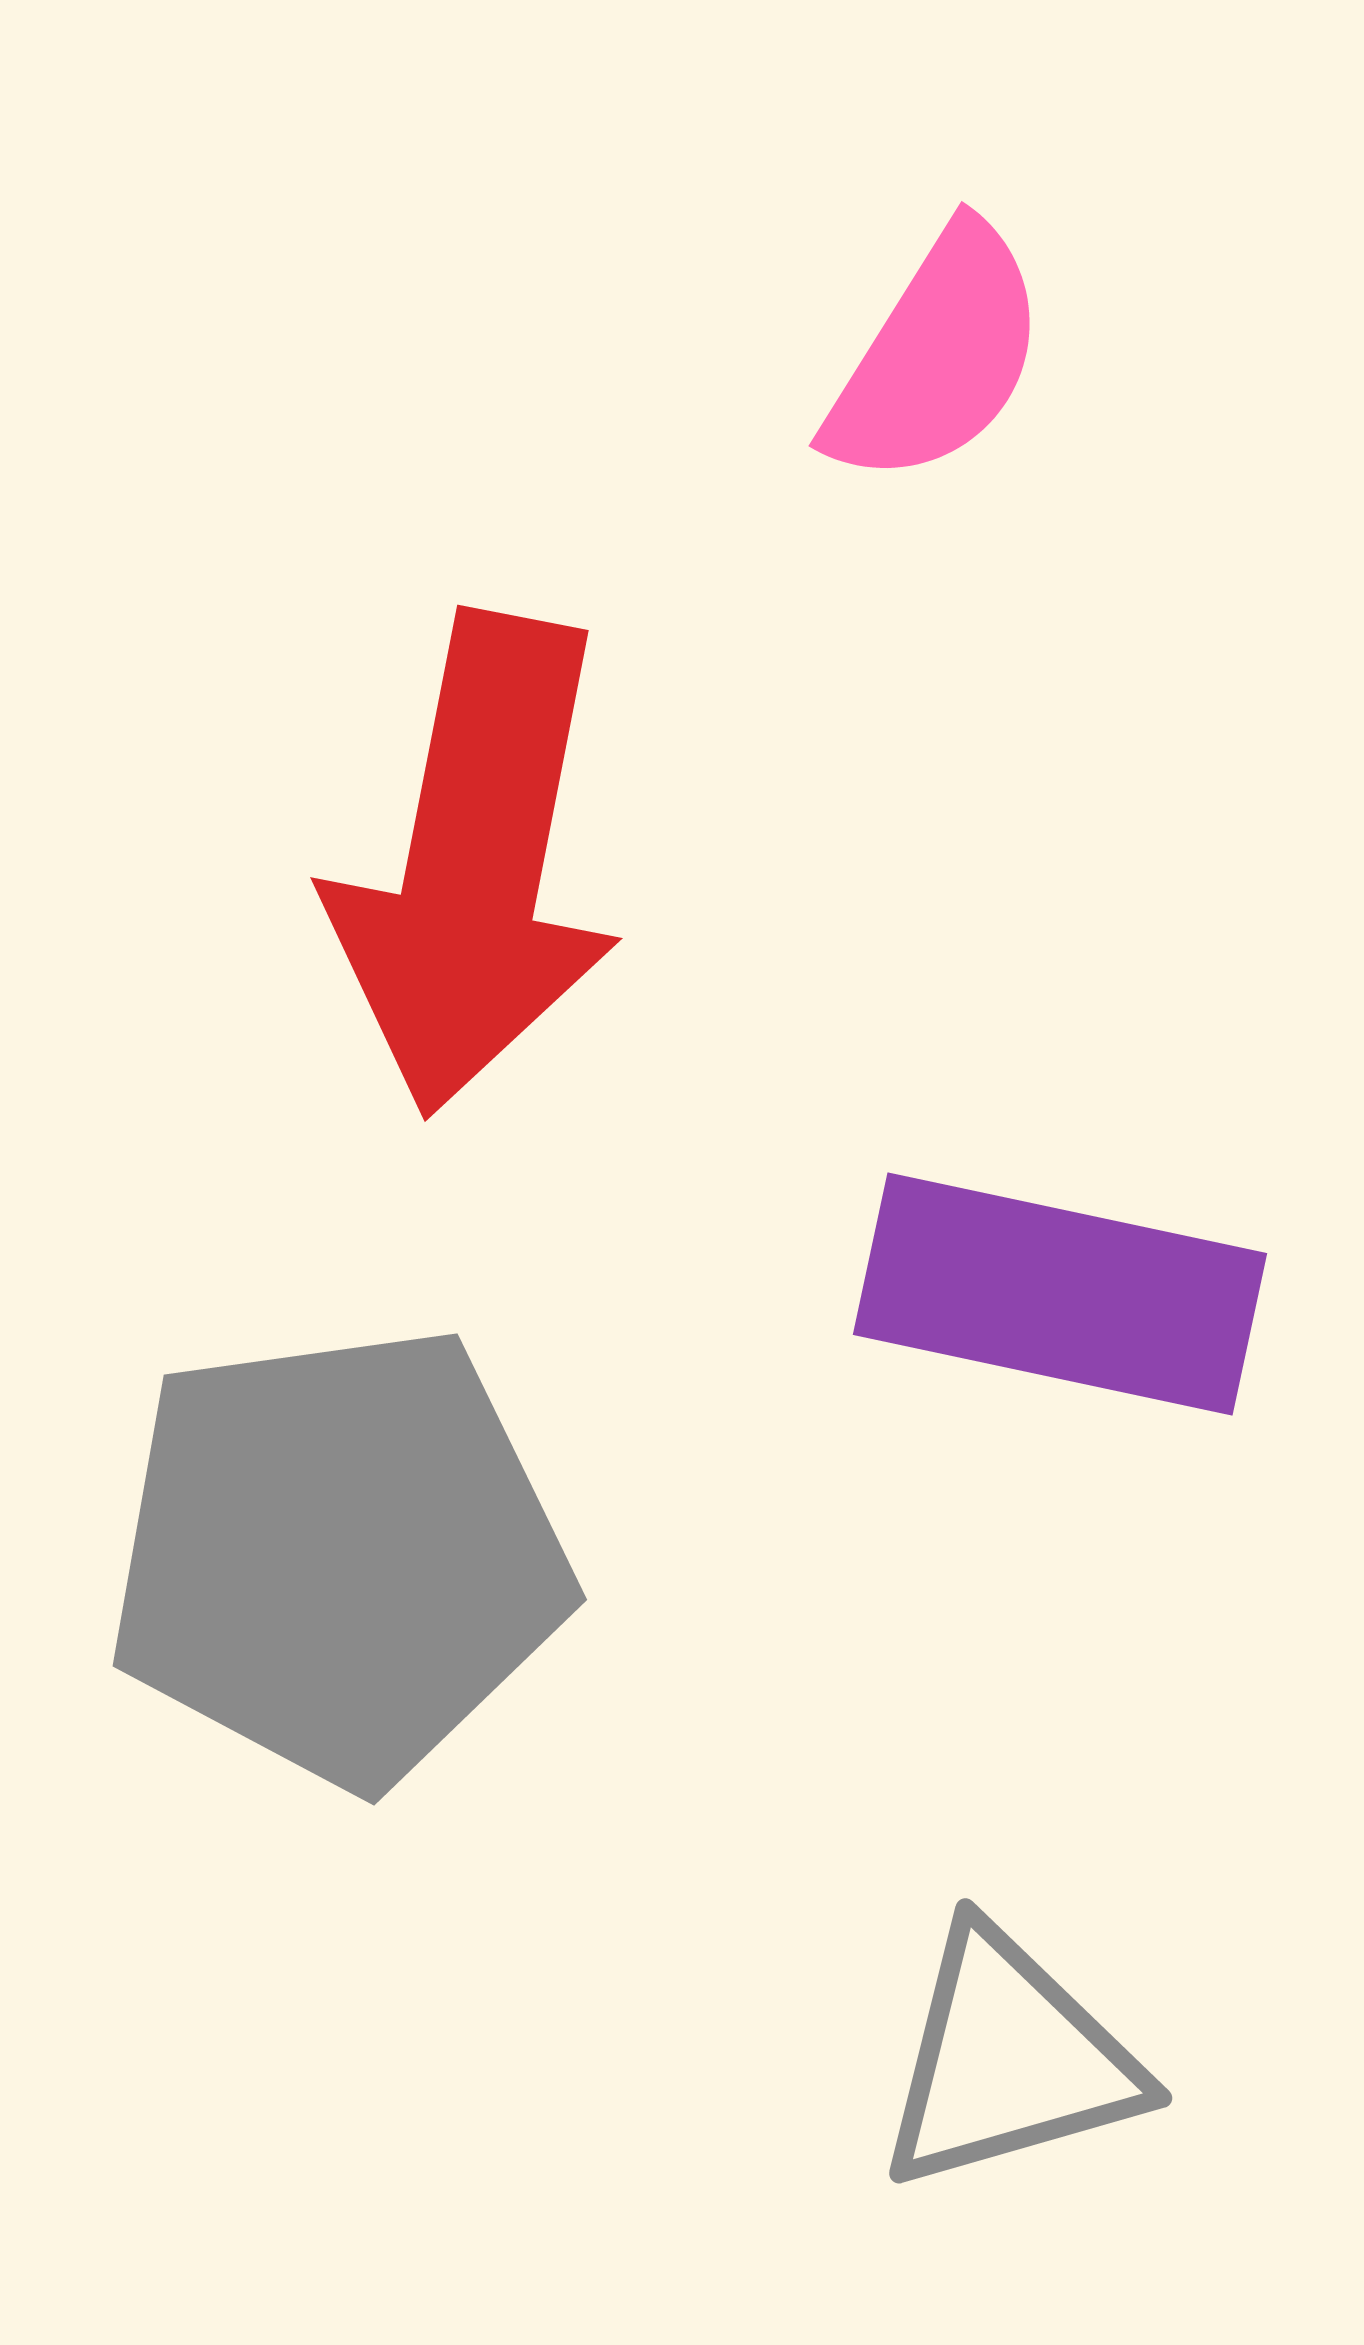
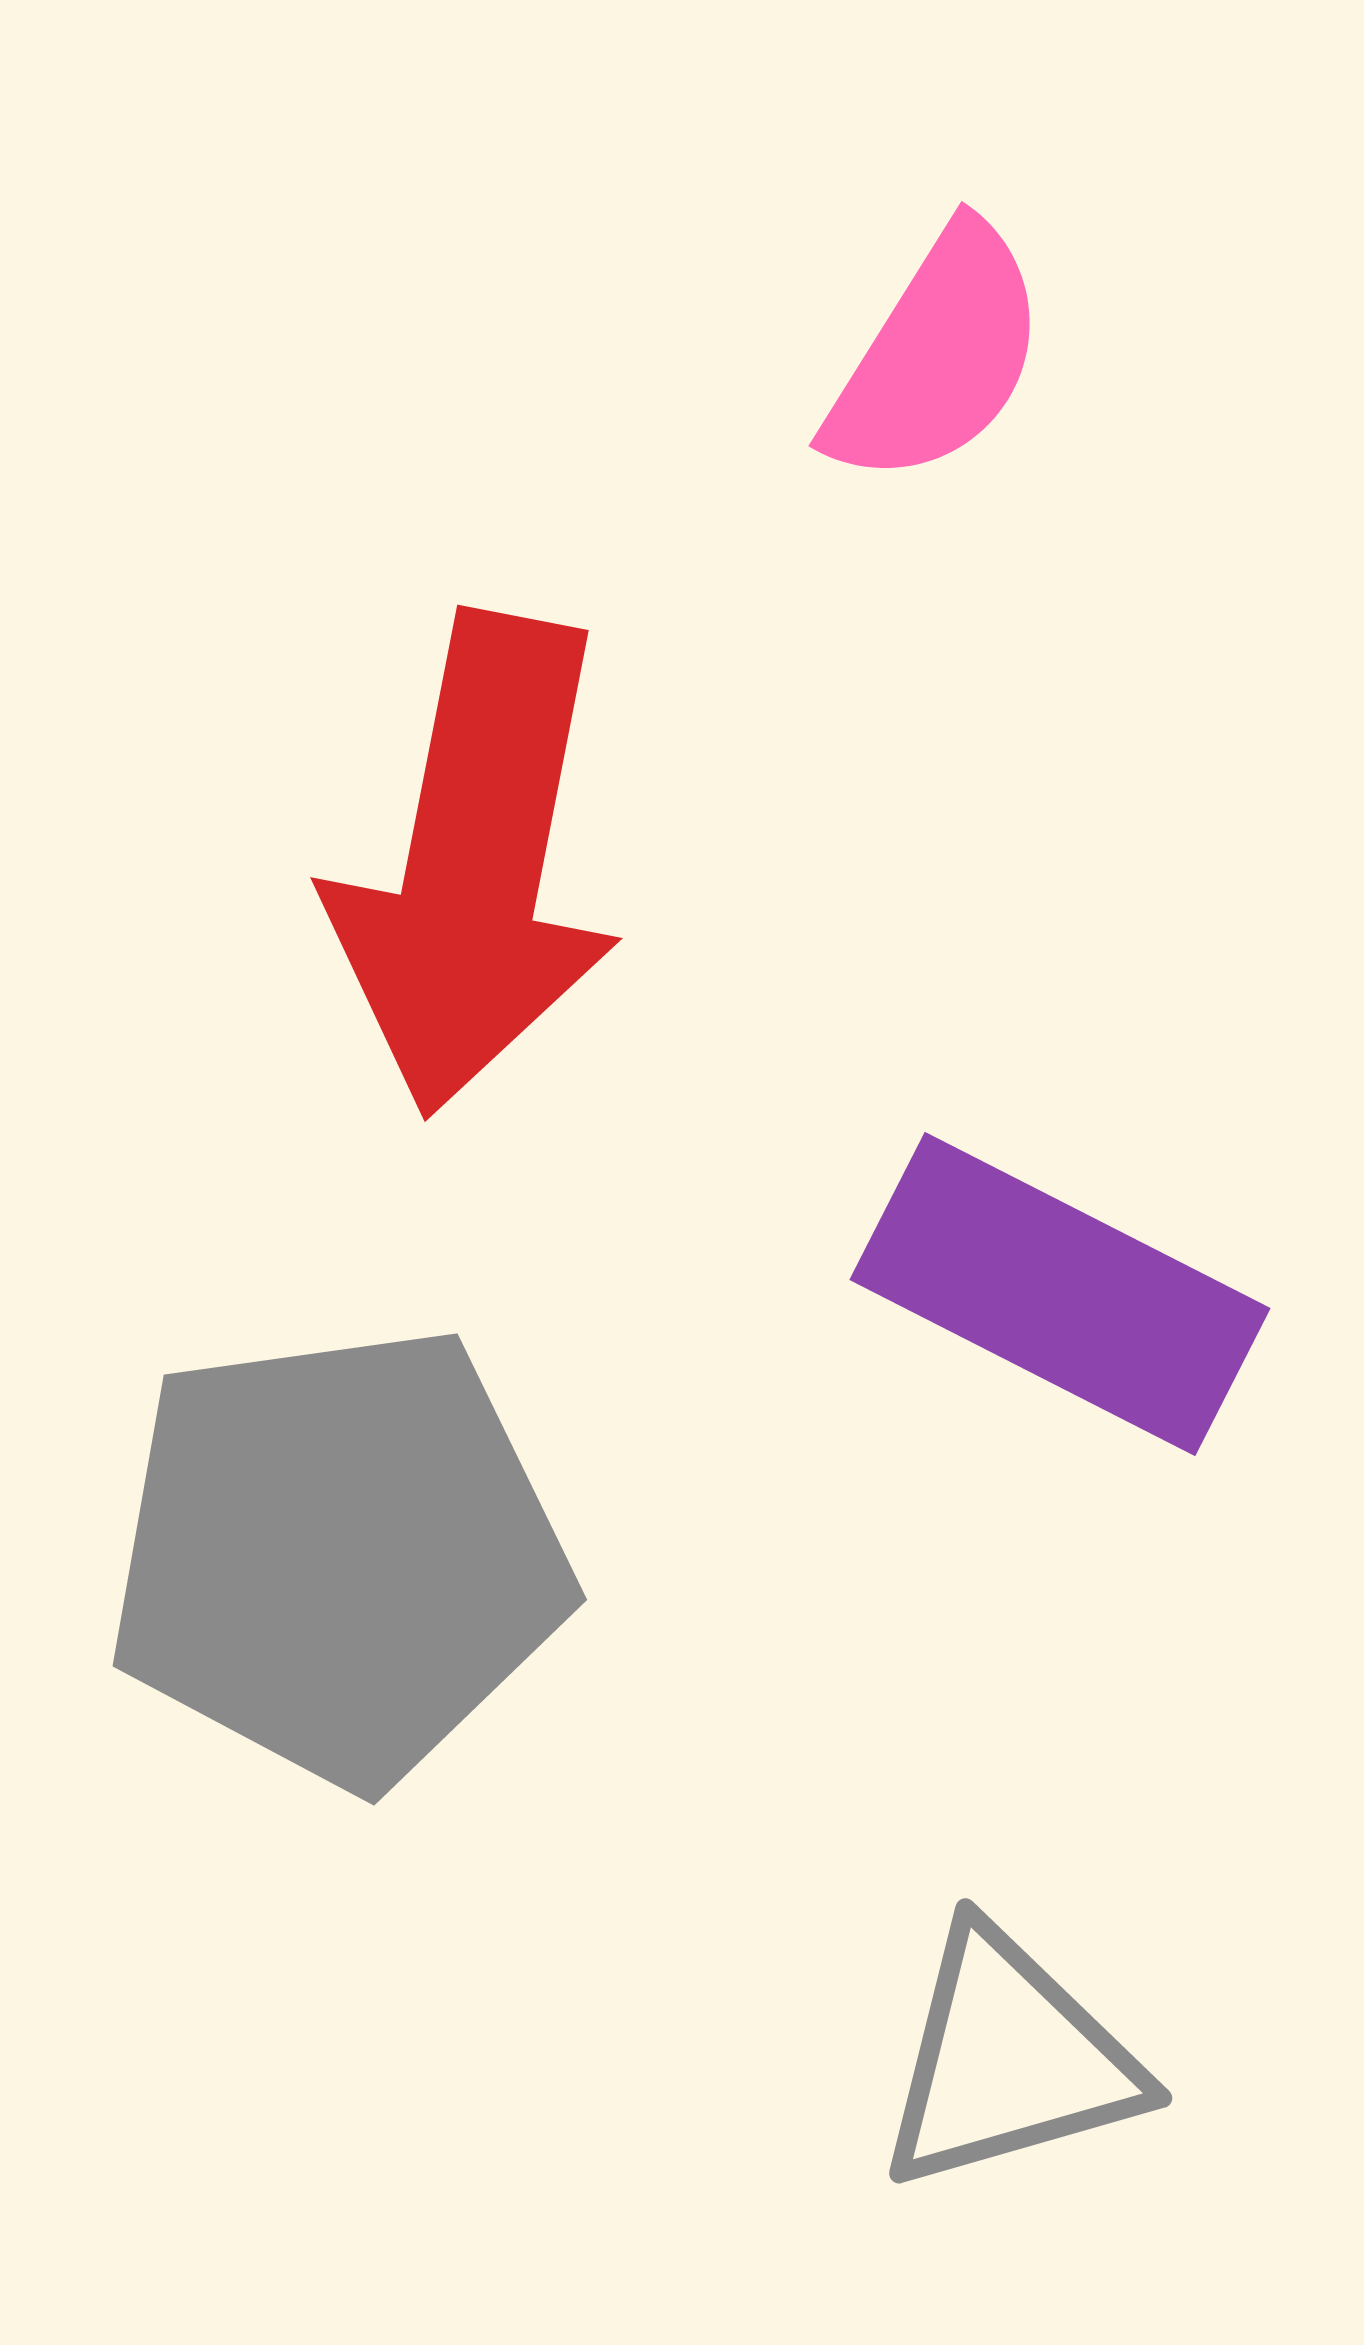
purple rectangle: rotated 15 degrees clockwise
